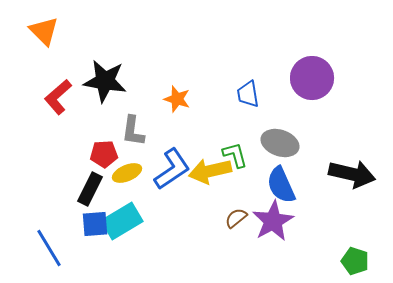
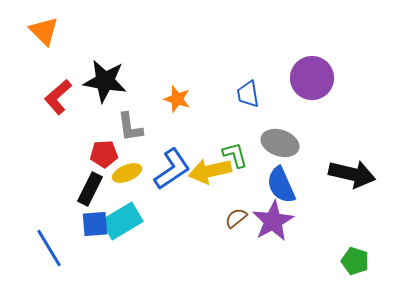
gray L-shape: moved 3 px left, 4 px up; rotated 16 degrees counterclockwise
